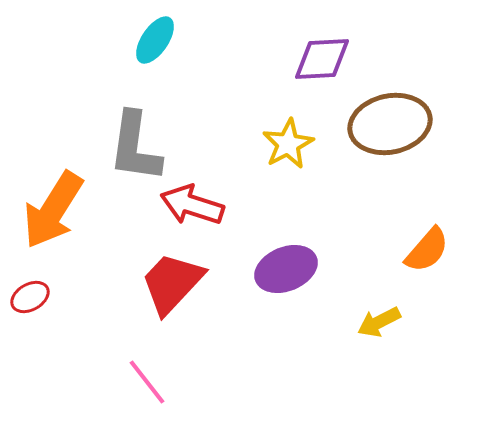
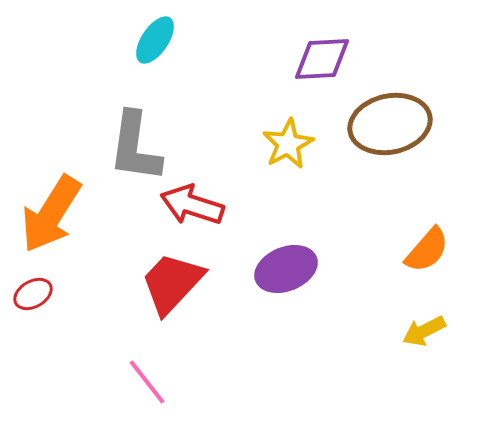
orange arrow: moved 2 px left, 4 px down
red ellipse: moved 3 px right, 3 px up
yellow arrow: moved 45 px right, 9 px down
